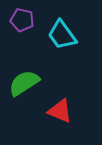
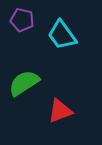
red triangle: rotated 44 degrees counterclockwise
